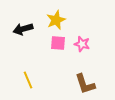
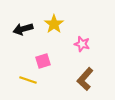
yellow star: moved 2 px left, 4 px down; rotated 12 degrees counterclockwise
pink square: moved 15 px left, 18 px down; rotated 21 degrees counterclockwise
yellow line: rotated 48 degrees counterclockwise
brown L-shape: moved 5 px up; rotated 60 degrees clockwise
